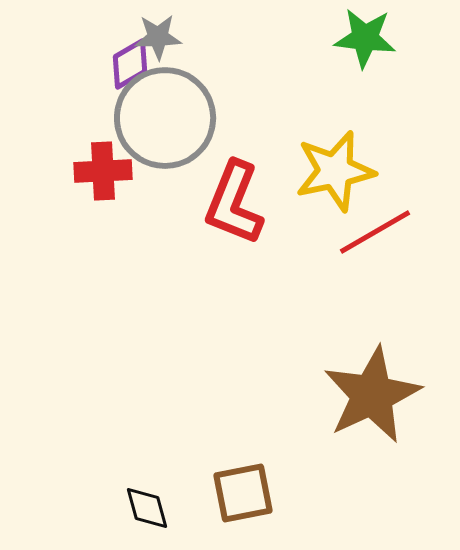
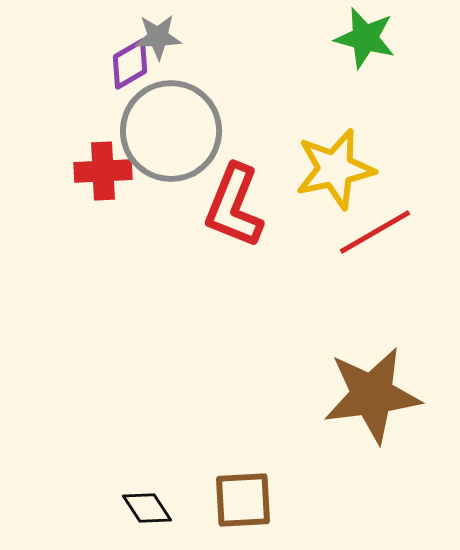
green star: rotated 8 degrees clockwise
gray circle: moved 6 px right, 13 px down
yellow star: moved 2 px up
red L-shape: moved 3 px down
brown star: rotated 18 degrees clockwise
brown square: moved 7 px down; rotated 8 degrees clockwise
black diamond: rotated 18 degrees counterclockwise
